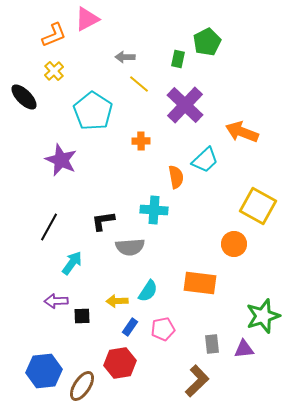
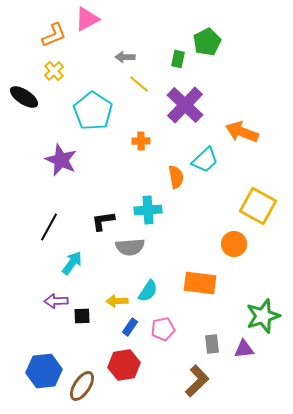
black ellipse: rotated 12 degrees counterclockwise
cyan cross: moved 6 px left; rotated 8 degrees counterclockwise
red hexagon: moved 4 px right, 2 px down
